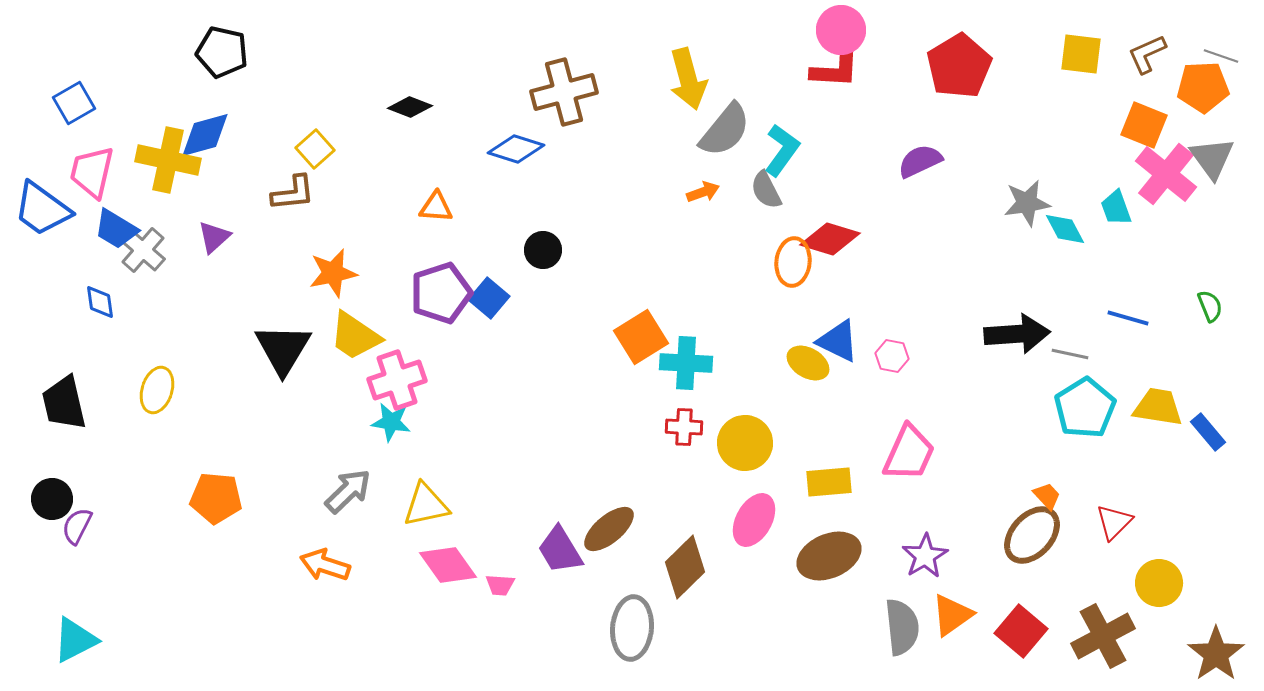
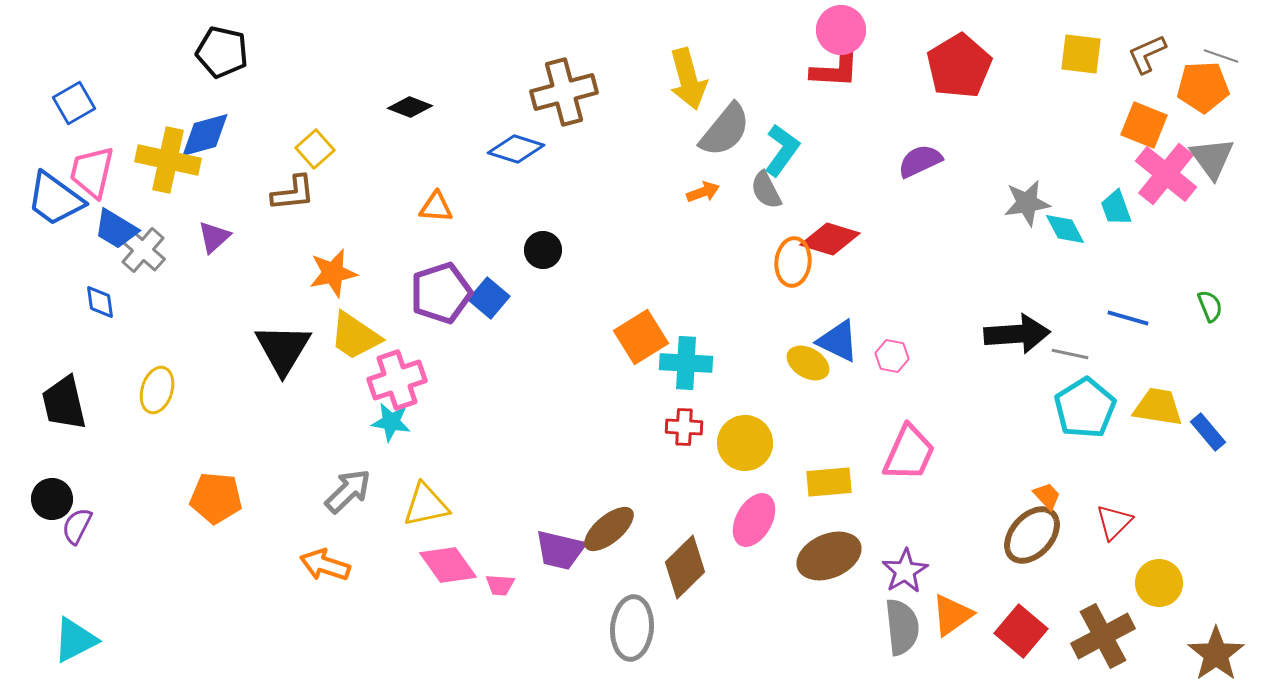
blue trapezoid at (42, 209): moved 13 px right, 10 px up
purple trapezoid at (560, 550): rotated 46 degrees counterclockwise
purple star at (925, 556): moved 20 px left, 15 px down
